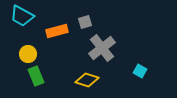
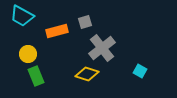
yellow diamond: moved 6 px up
